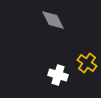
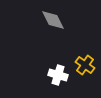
yellow cross: moved 2 px left, 2 px down
